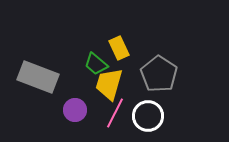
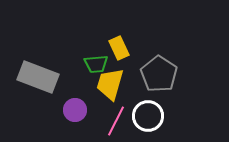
green trapezoid: rotated 45 degrees counterclockwise
yellow trapezoid: moved 1 px right
pink line: moved 1 px right, 8 px down
